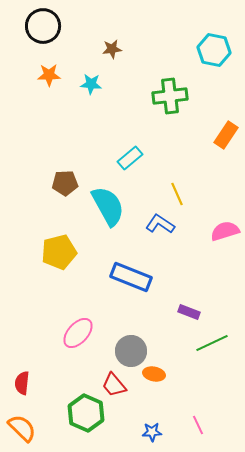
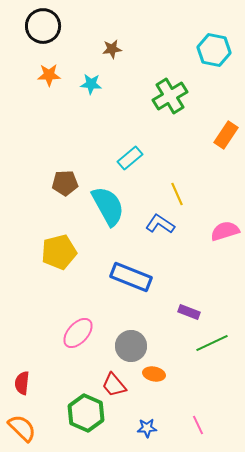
green cross: rotated 24 degrees counterclockwise
gray circle: moved 5 px up
blue star: moved 5 px left, 4 px up
